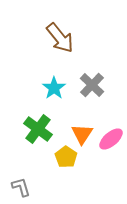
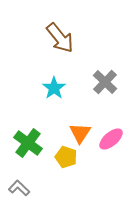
gray cross: moved 13 px right, 3 px up
green cross: moved 10 px left, 14 px down
orange triangle: moved 2 px left, 1 px up
yellow pentagon: rotated 15 degrees counterclockwise
gray L-shape: moved 2 px left, 1 px down; rotated 30 degrees counterclockwise
